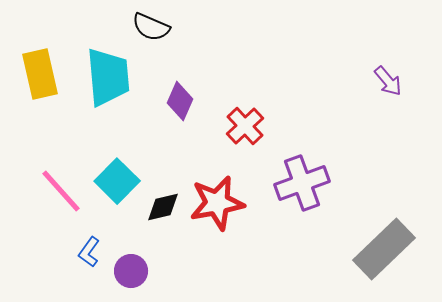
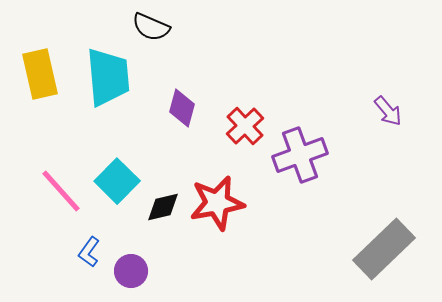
purple arrow: moved 30 px down
purple diamond: moved 2 px right, 7 px down; rotated 9 degrees counterclockwise
purple cross: moved 2 px left, 28 px up
